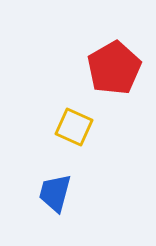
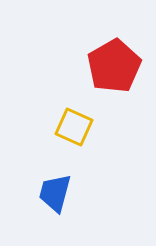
red pentagon: moved 2 px up
